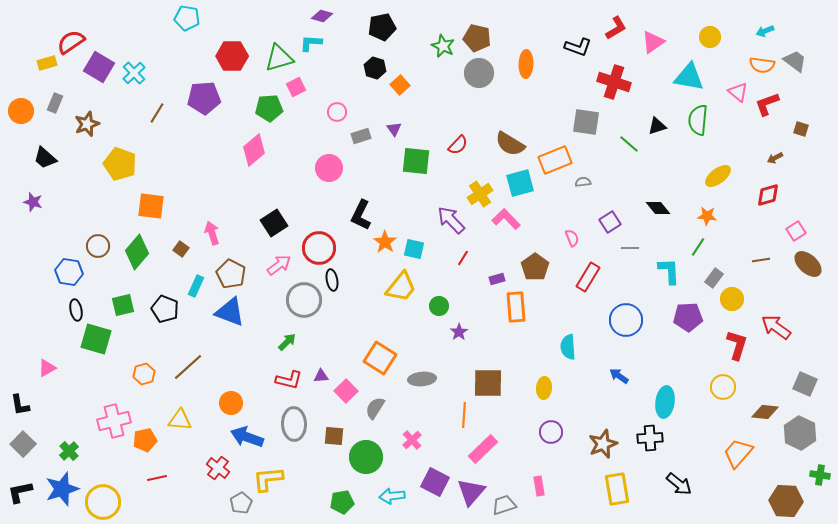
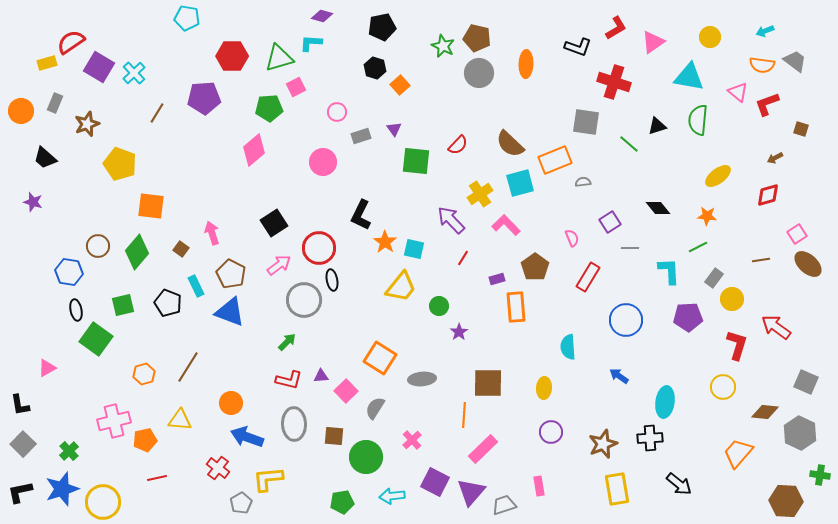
brown semicircle at (510, 144): rotated 12 degrees clockwise
pink circle at (329, 168): moved 6 px left, 6 px up
pink L-shape at (506, 219): moved 6 px down
pink square at (796, 231): moved 1 px right, 3 px down
green line at (698, 247): rotated 30 degrees clockwise
cyan rectangle at (196, 286): rotated 50 degrees counterclockwise
black pentagon at (165, 309): moved 3 px right, 6 px up
green square at (96, 339): rotated 20 degrees clockwise
brown line at (188, 367): rotated 16 degrees counterclockwise
gray square at (805, 384): moved 1 px right, 2 px up
